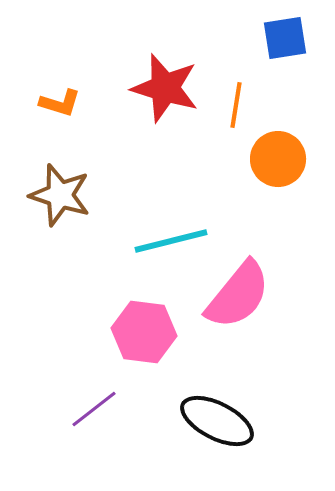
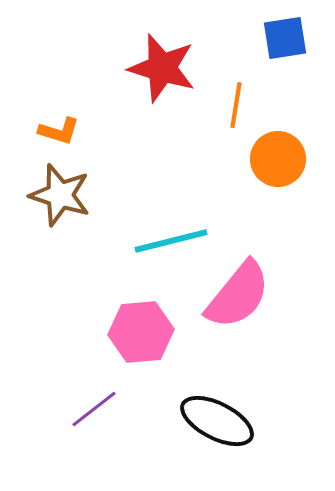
red star: moved 3 px left, 20 px up
orange L-shape: moved 1 px left, 28 px down
pink hexagon: moved 3 px left; rotated 12 degrees counterclockwise
